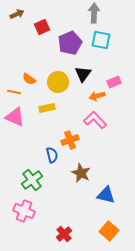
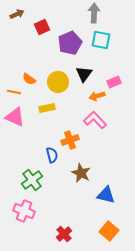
black triangle: moved 1 px right
